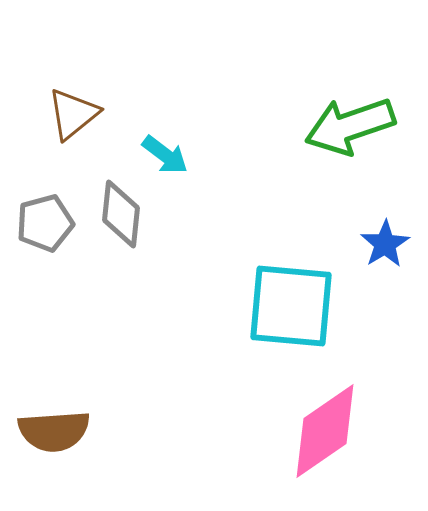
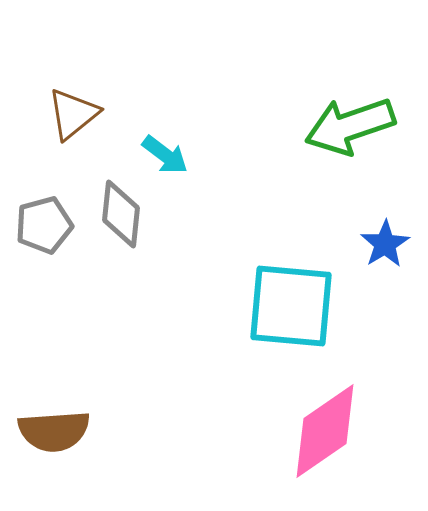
gray pentagon: moved 1 px left, 2 px down
